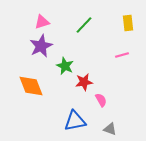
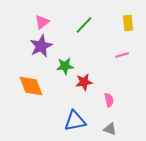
pink triangle: rotated 21 degrees counterclockwise
green star: rotated 30 degrees counterclockwise
pink semicircle: moved 8 px right; rotated 16 degrees clockwise
